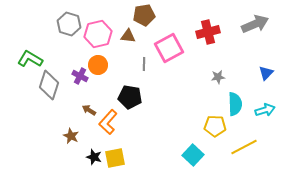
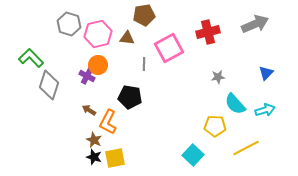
brown triangle: moved 1 px left, 2 px down
green L-shape: moved 1 px right, 1 px up; rotated 15 degrees clockwise
purple cross: moved 7 px right
cyan semicircle: rotated 140 degrees clockwise
orange L-shape: rotated 15 degrees counterclockwise
brown star: moved 23 px right, 4 px down
yellow line: moved 2 px right, 1 px down
